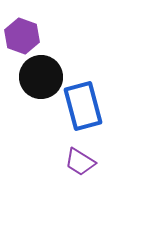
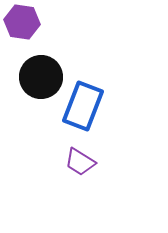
purple hexagon: moved 14 px up; rotated 12 degrees counterclockwise
blue rectangle: rotated 36 degrees clockwise
